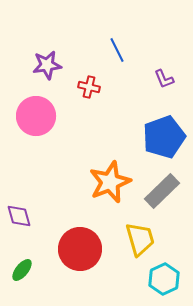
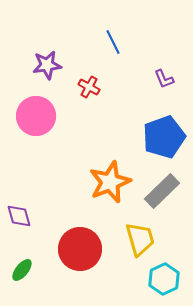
blue line: moved 4 px left, 8 px up
red cross: rotated 15 degrees clockwise
